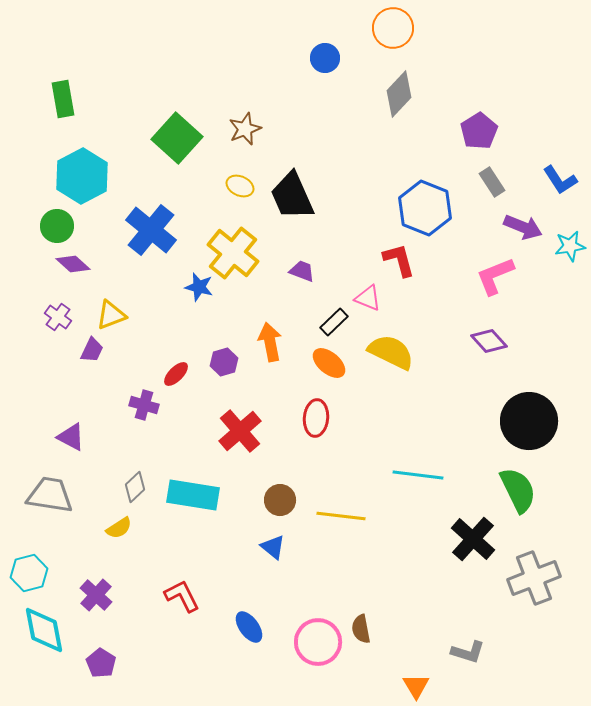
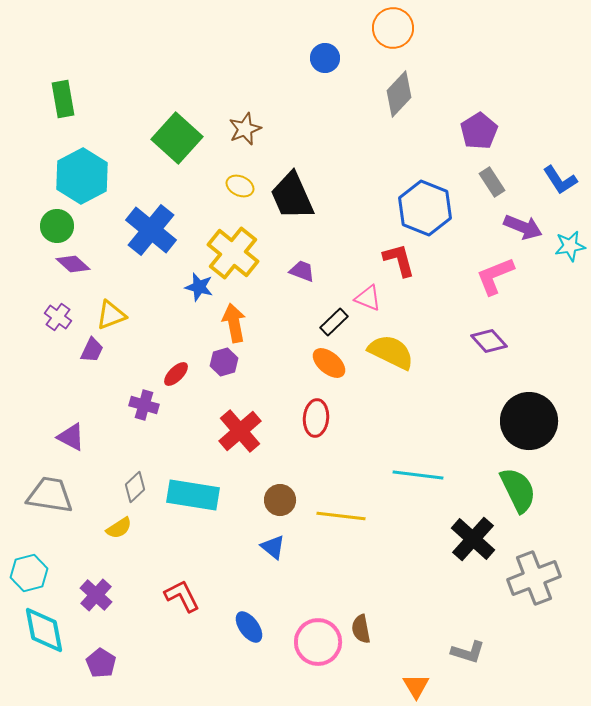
orange arrow at (270, 342): moved 36 px left, 19 px up
